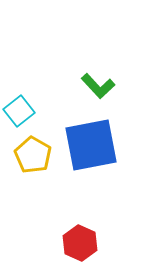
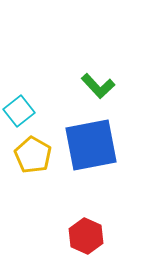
red hexagon: moved 6 px right, 7 px up
